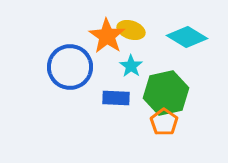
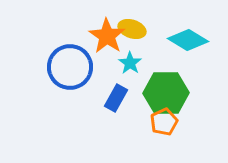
yellow ellipse: moved 1 px right, 1 px up
cyan diamond: moved 1 px right, 3 px down
cyan star: moved 1 px left, 3 px up
green hexagon: rotated 12 degrees clockwise
blue rectangle: rotated 64 degrees counterclockwise
orange pentagon: rotated 12 degrees clockwise
